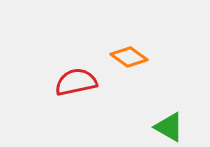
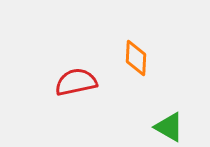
orange diamond: moved 7 px right, 1 px down; rotated 57 degrees clockwise
